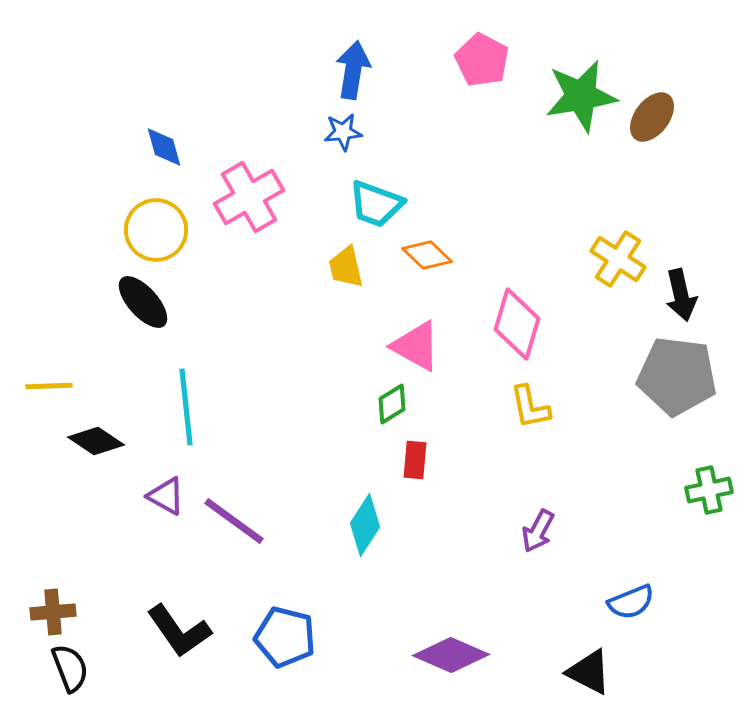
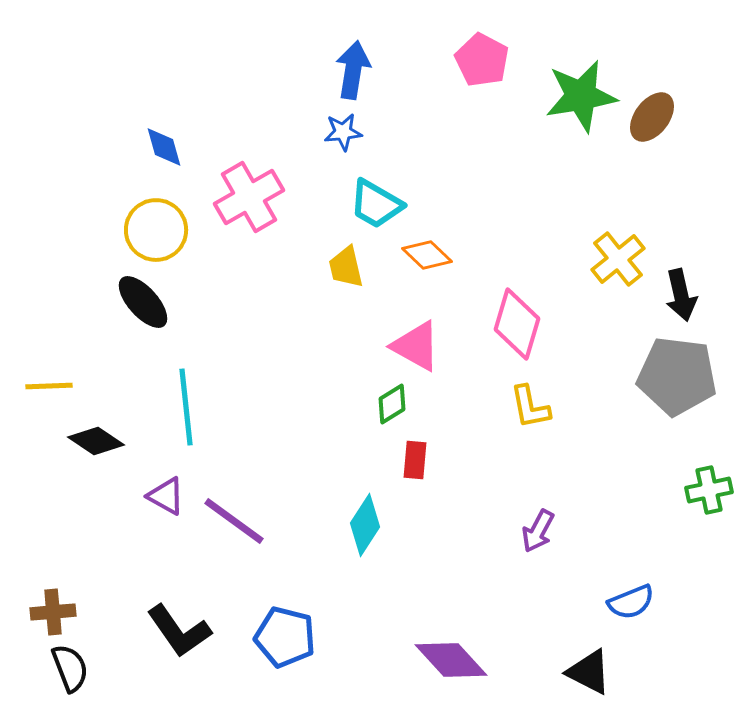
cyan trapezoid: rotated 10 degrees clockwise
yellow cross: rotated 18 degrees clockwise
purple diamond: moved 5 px down; rotated 24 degrees clockwise
